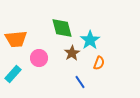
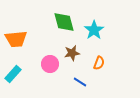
green diamond: moved 2 px right, 6 px up
cyan star: moved 4 px right, 10 px up
brown star: rotated 21 degrees clockwise
pink circle: moved 11 px right, 6 px down
blue line: rotated 24 degrees counterclockwise
